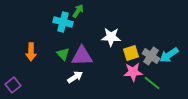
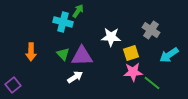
gray cross: moved 26 px up
